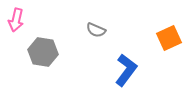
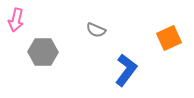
gray hexagon: rotated 8 degrees counterclockwise
